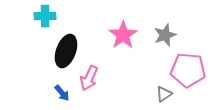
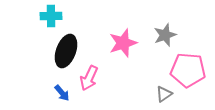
cyan cross: moved 6 px right
pink star: moved 8 px down; rotated 16 degrees clockwise
